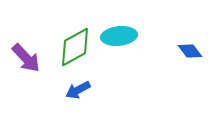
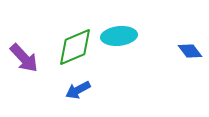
green diamond: rotated 6 degrees clockwise
purple arrow: moved 2 px left
